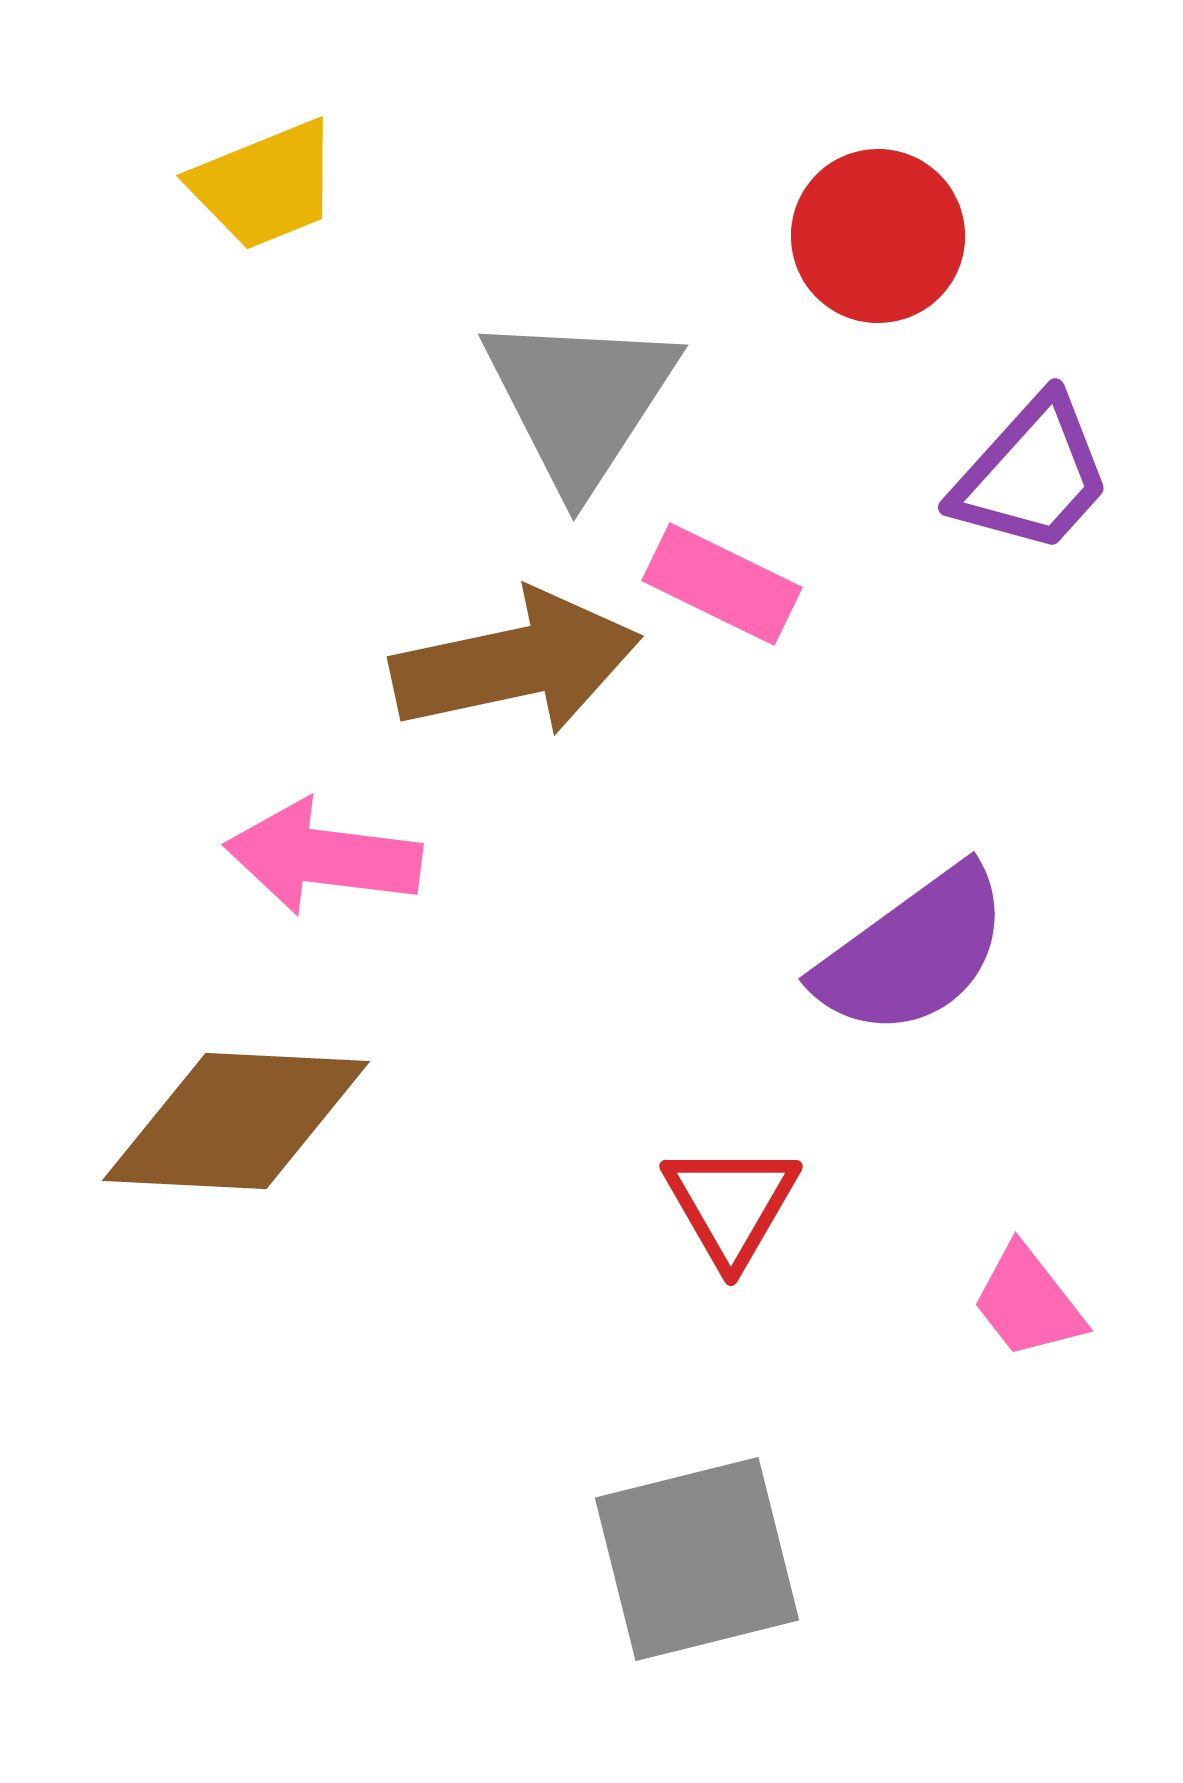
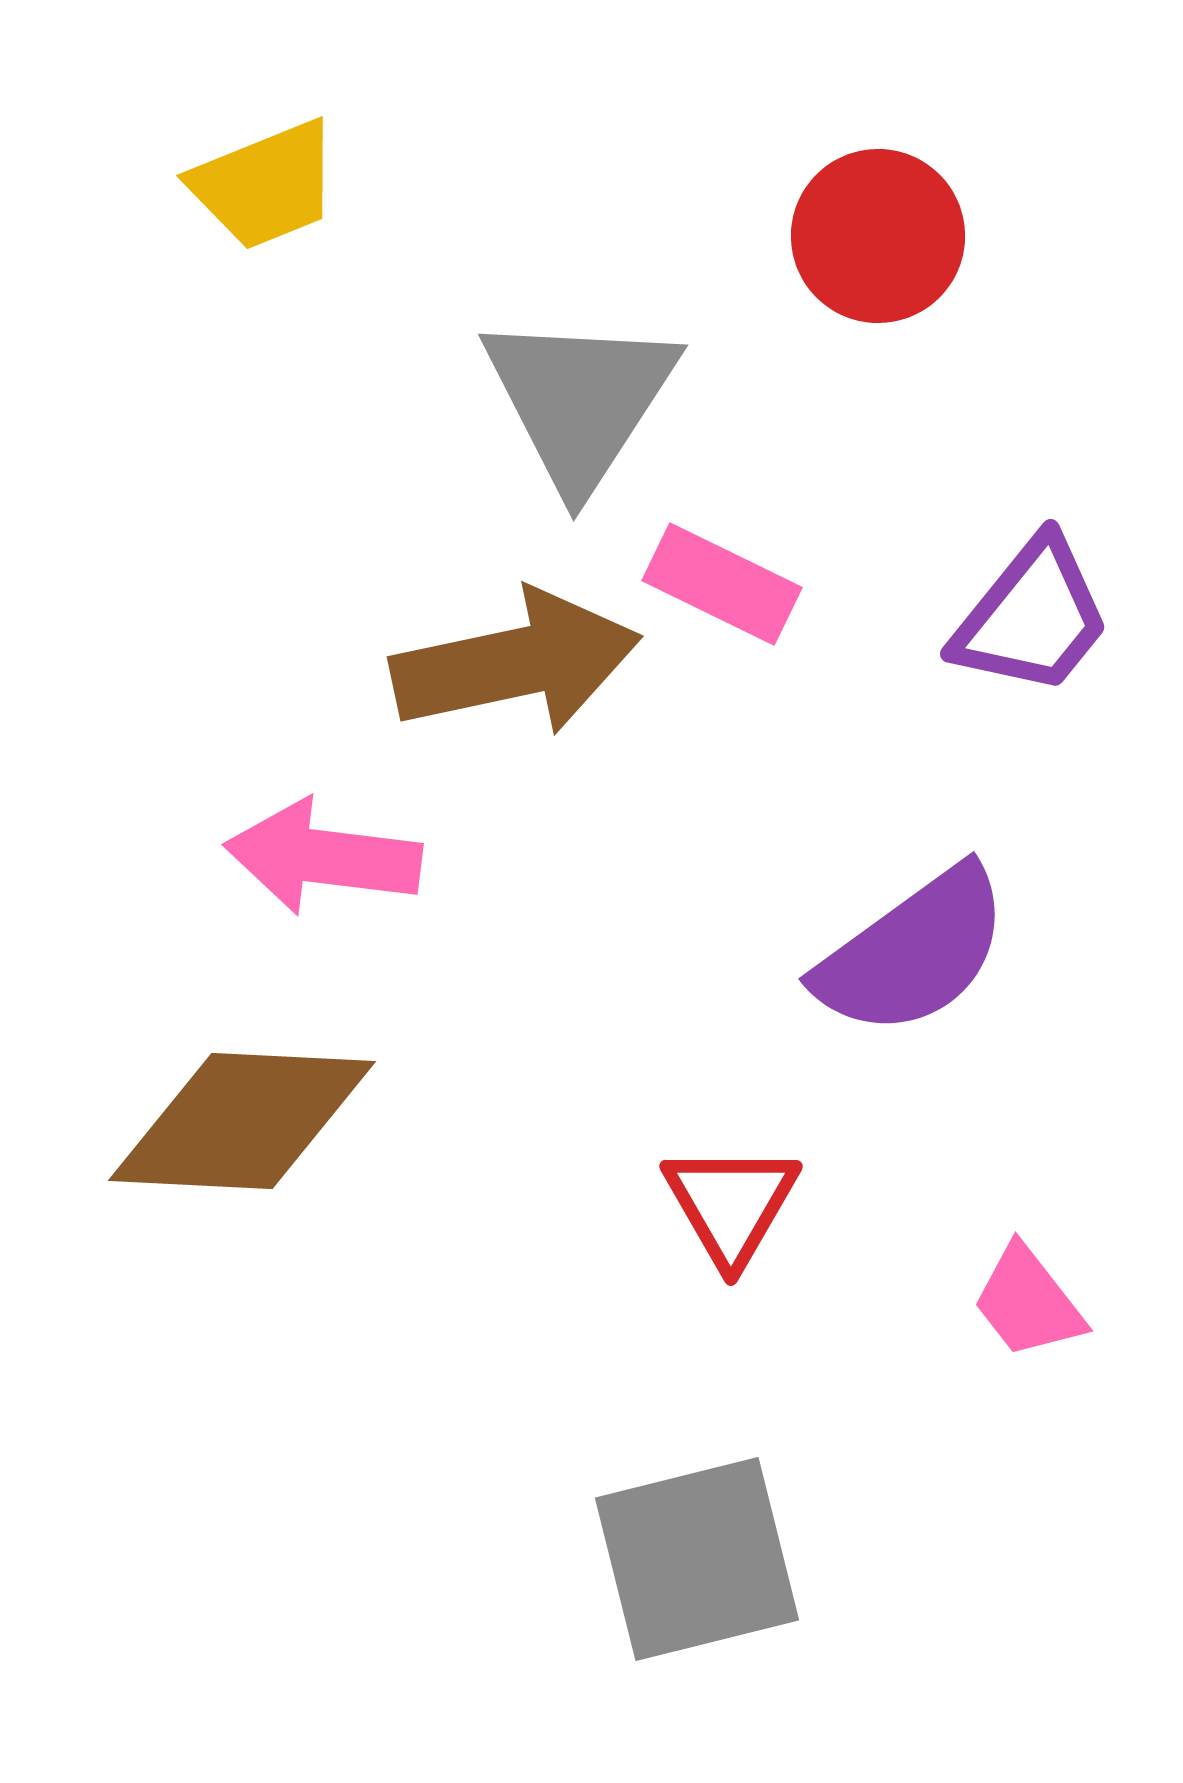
purple trapezoid: moved 142 px down; rotated 3 degrees counterclockwise
brown diamond: moved 6 px right
